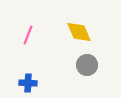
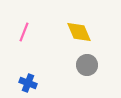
pink line: moved 4 px left, 3 px up
blue cross: rotated 18 degrees clockwise
